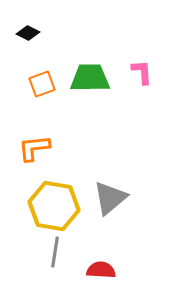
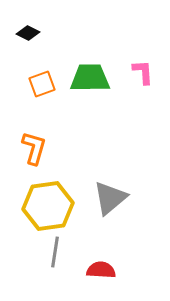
pink L-shape: moved 1 px right
orange L-shape: rotated 112 degrees clockwise
yellow hexagon: moved 6 px left; rotated 18 degrees counterclockwise
